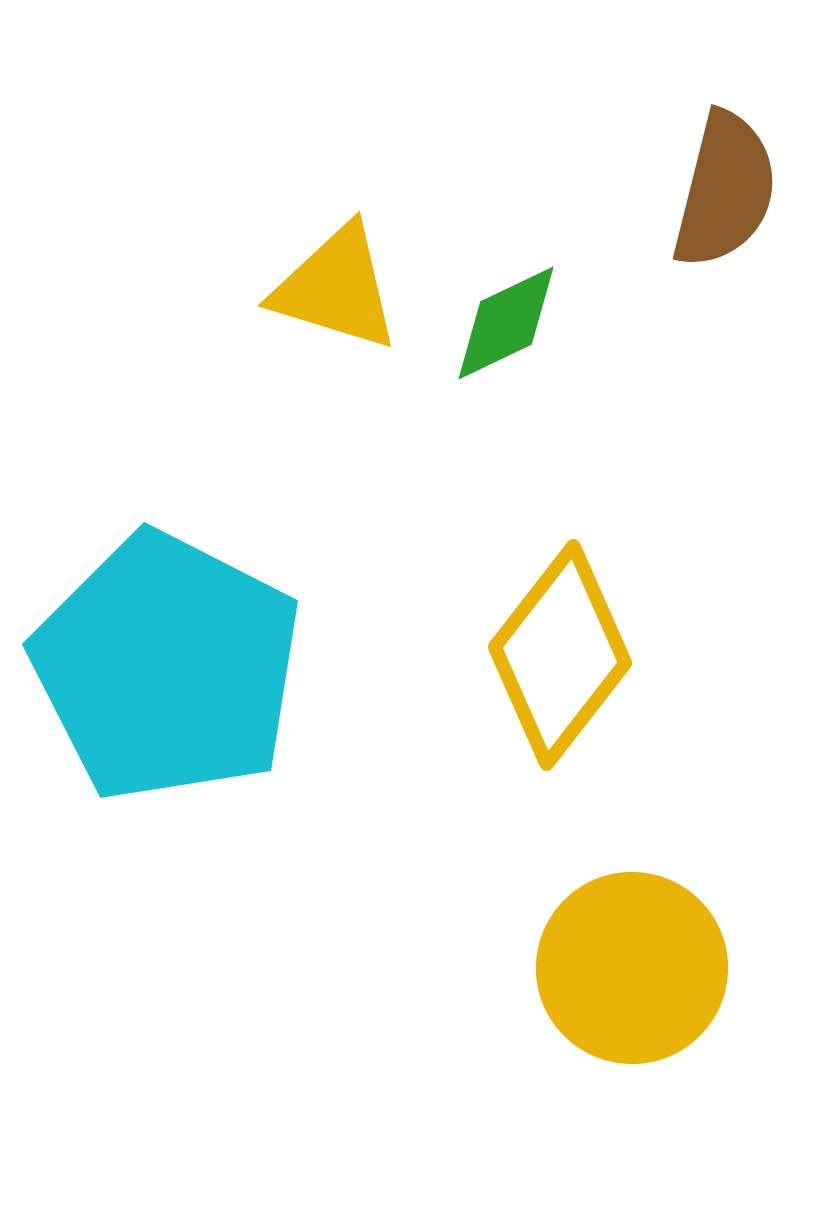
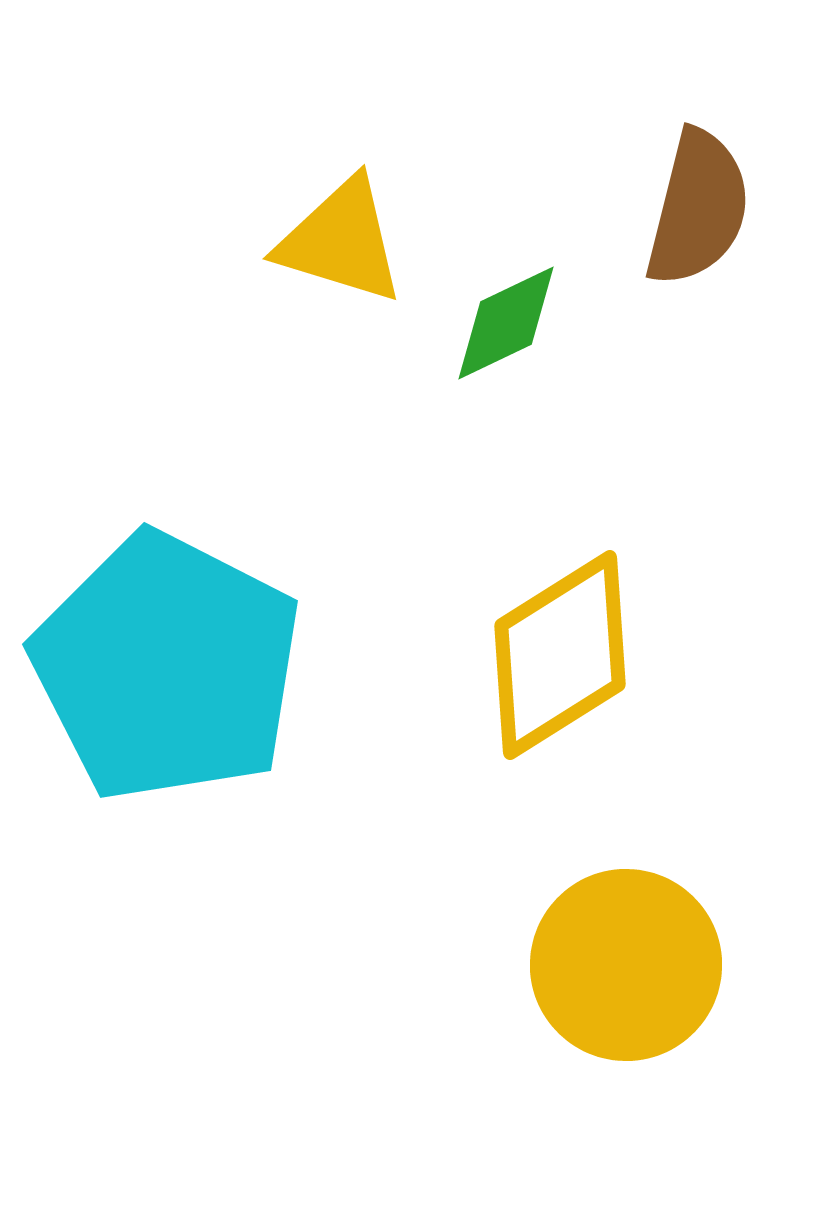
brown semicircle: moved 27 px left, 18 px down
yellow triangle: moved 5 px right, 47 px up
yellow diamond: rotated 20 degrees clockwise
yellow circle: moved 6 px left, 3 px up
